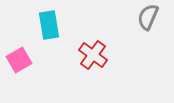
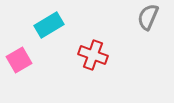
cyan rectangle: rotated 68 degrees clockwise
red cross: rotated 16 degrees counterclockwise
